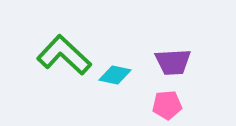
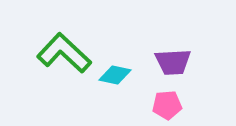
green L-shape: moved 2 px up
